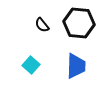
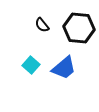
black hexagon: moved 5 px down
blue trapezoid: moved 12 px left, 2 px down; rotated 48 degrees clockwise
